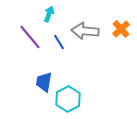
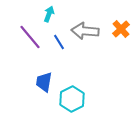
cyan hexagon: moved 4 px right
